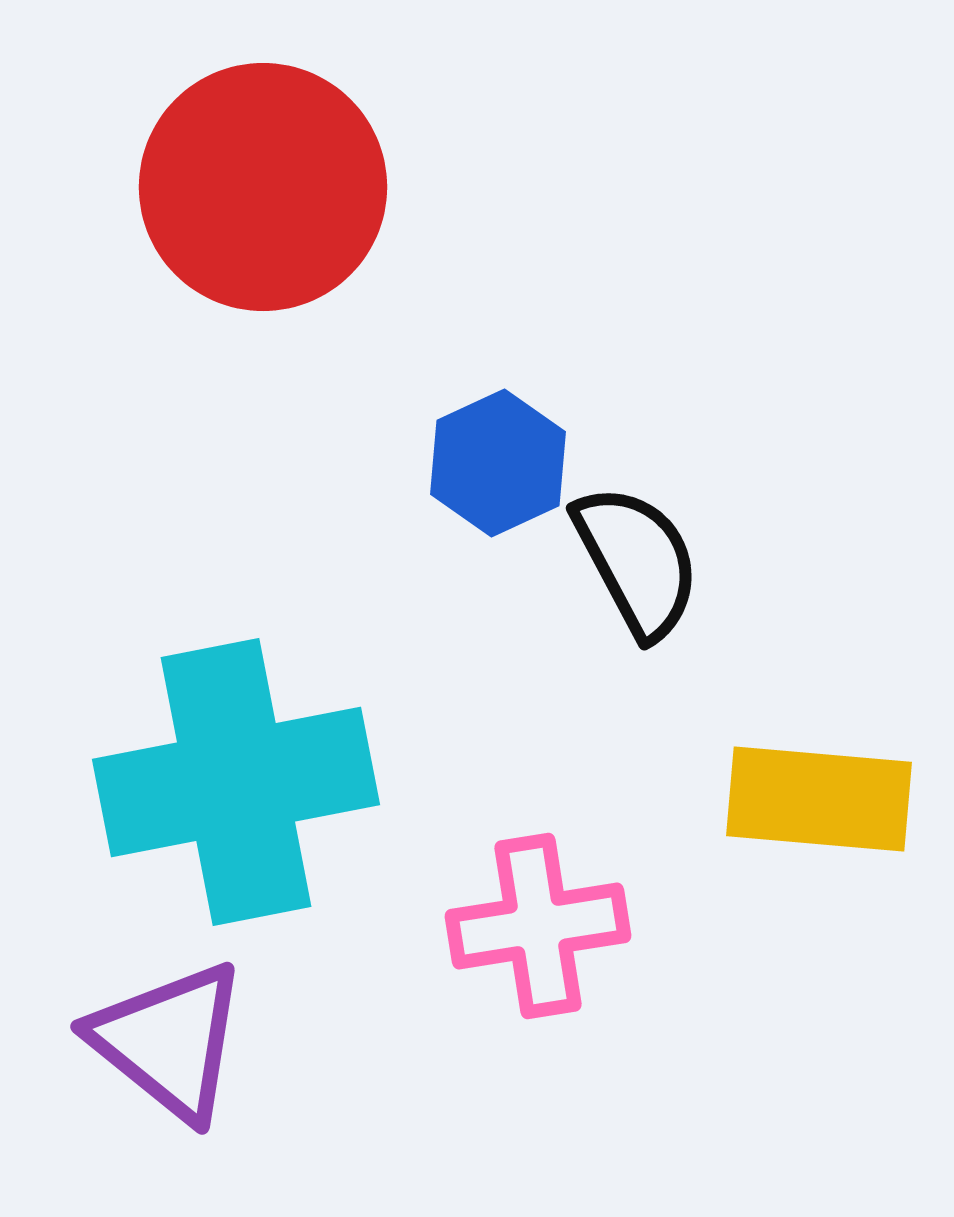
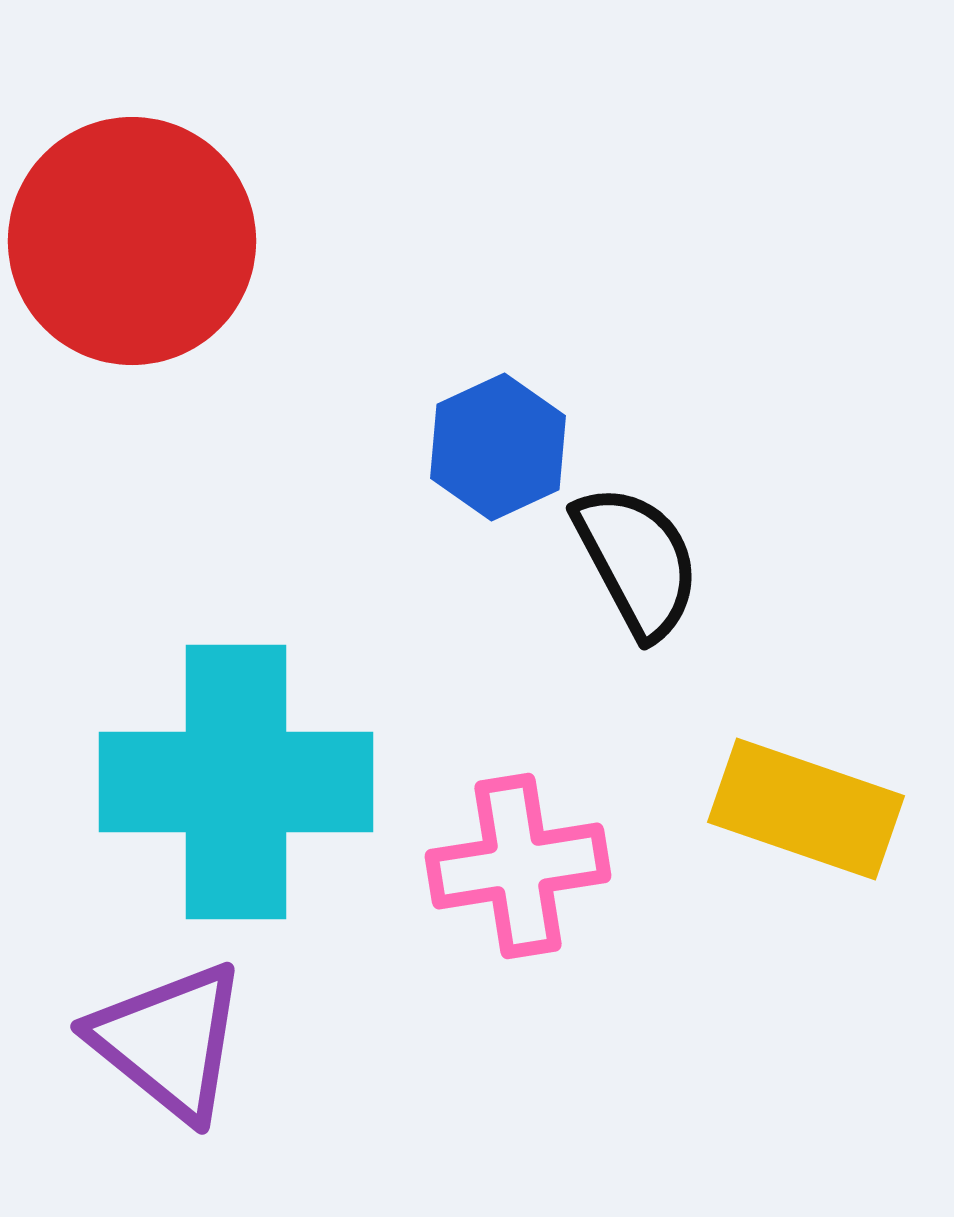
red circle: moved 131 px left, 54 px down
blue hexagon: moved 16 px up
cyan cross: rotated 11 degrees clockwise
yellow rectangle: moved 13 px left, 10 px down; rotated 14 degrees clockwise
pink cross: moved 20 px left, 60 px up
